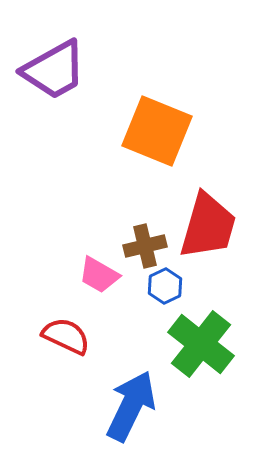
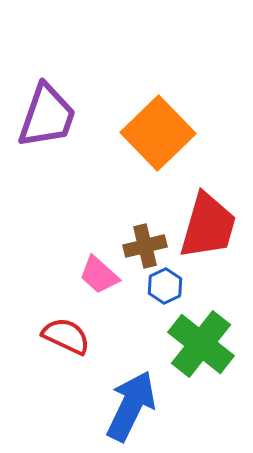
purple trapezoid: moved 7 px left, 46 px down; rotated 42 degrees counterclockwise
orange square: moved 1 px right, 2 px down; rotated 24 degrees clockwise
pink trapezoid: rotated 12 degrees clockwise
